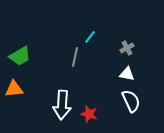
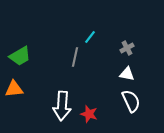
white arrow: moved 1 px down
